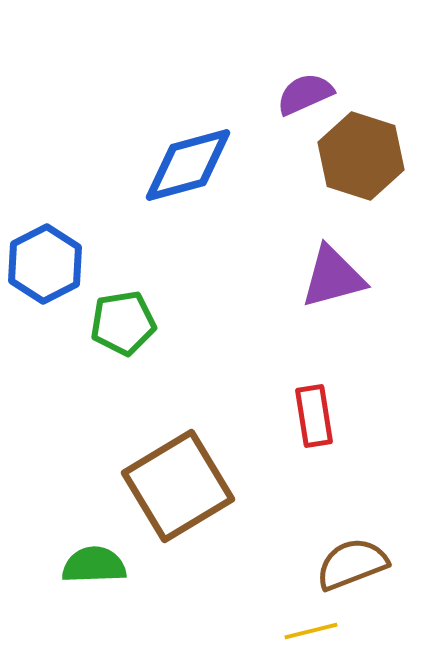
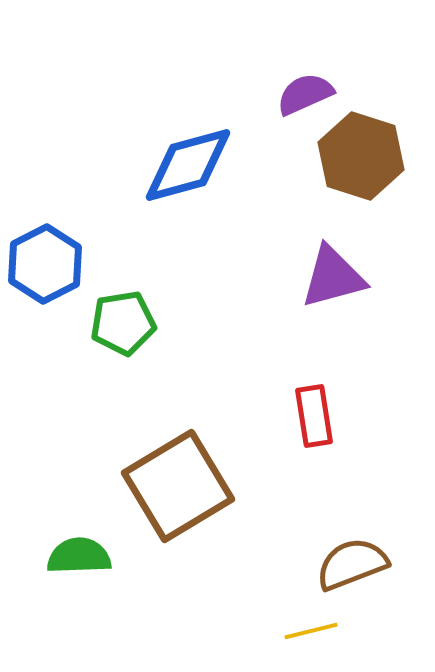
green semicircle: moved 15 px left, 9 px up
